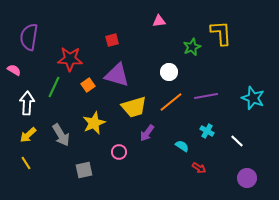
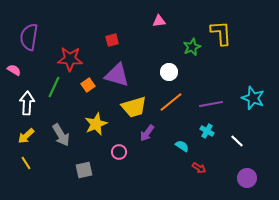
purple line: moved 5 px right, 8 px down
yellow star: moved 2 px right, 1 px down
yellow arrow: moved 2 px left, 1 px down
